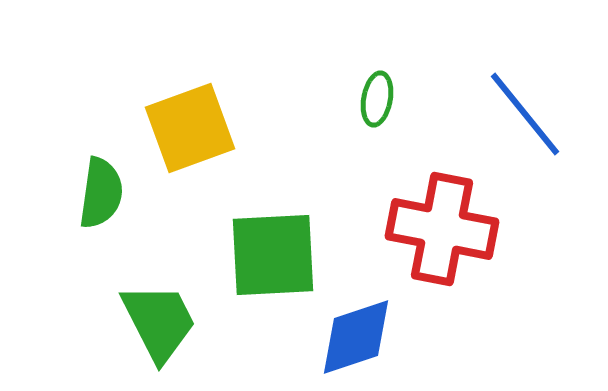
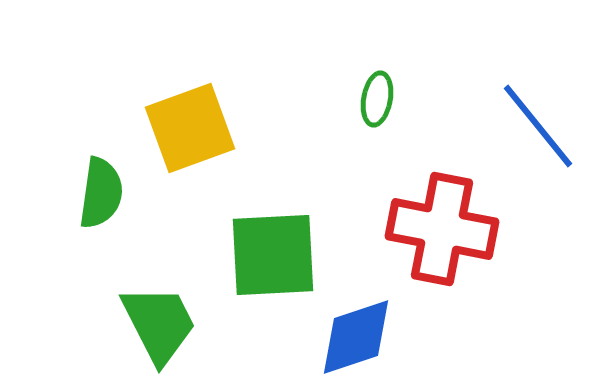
blue line: moved 13 px right, 12 px down
green trapezoid: moved 2 px down
